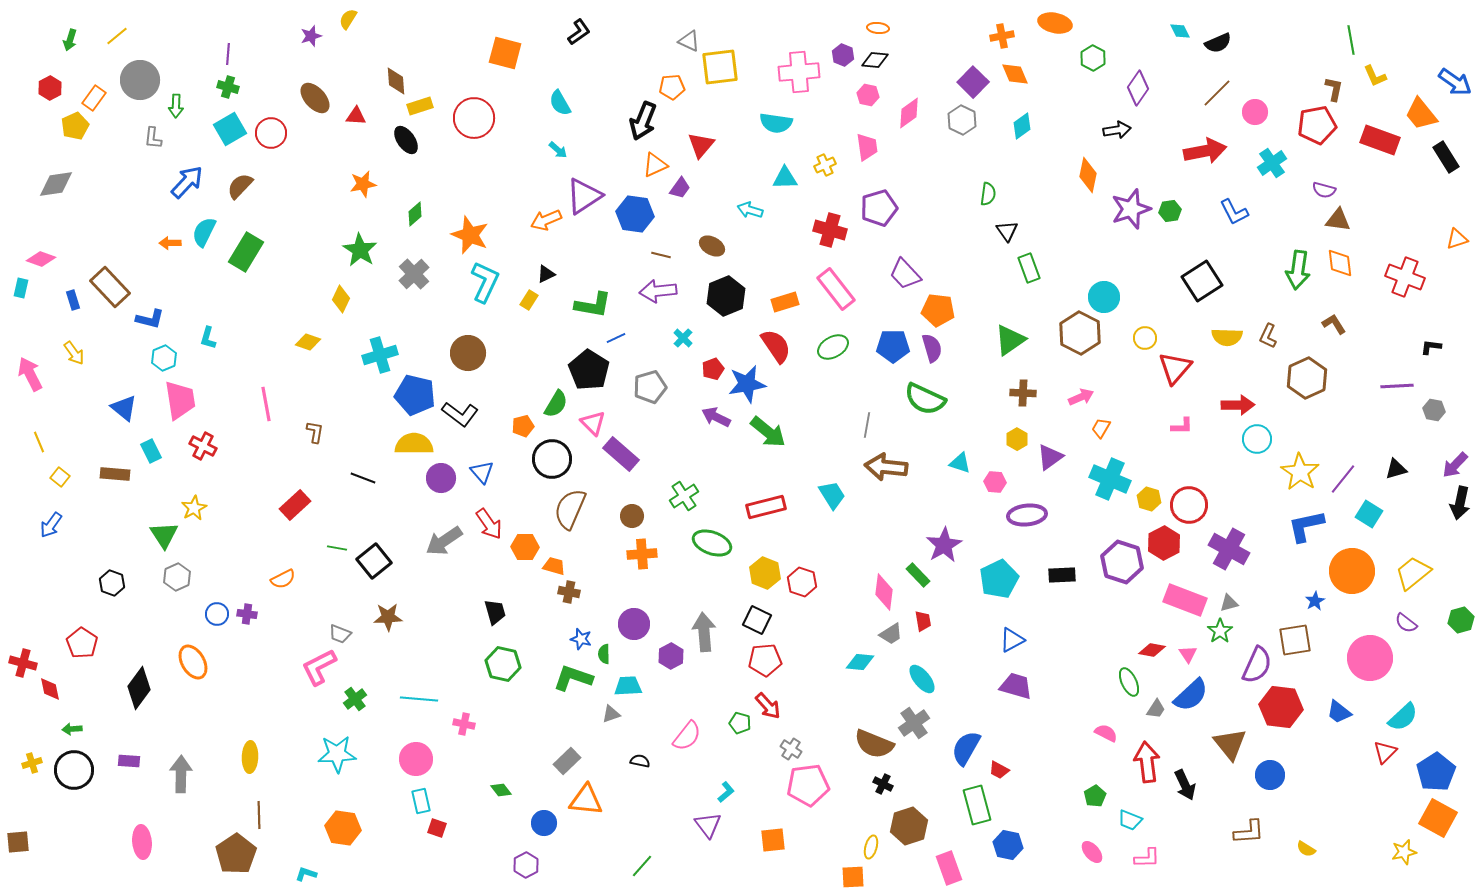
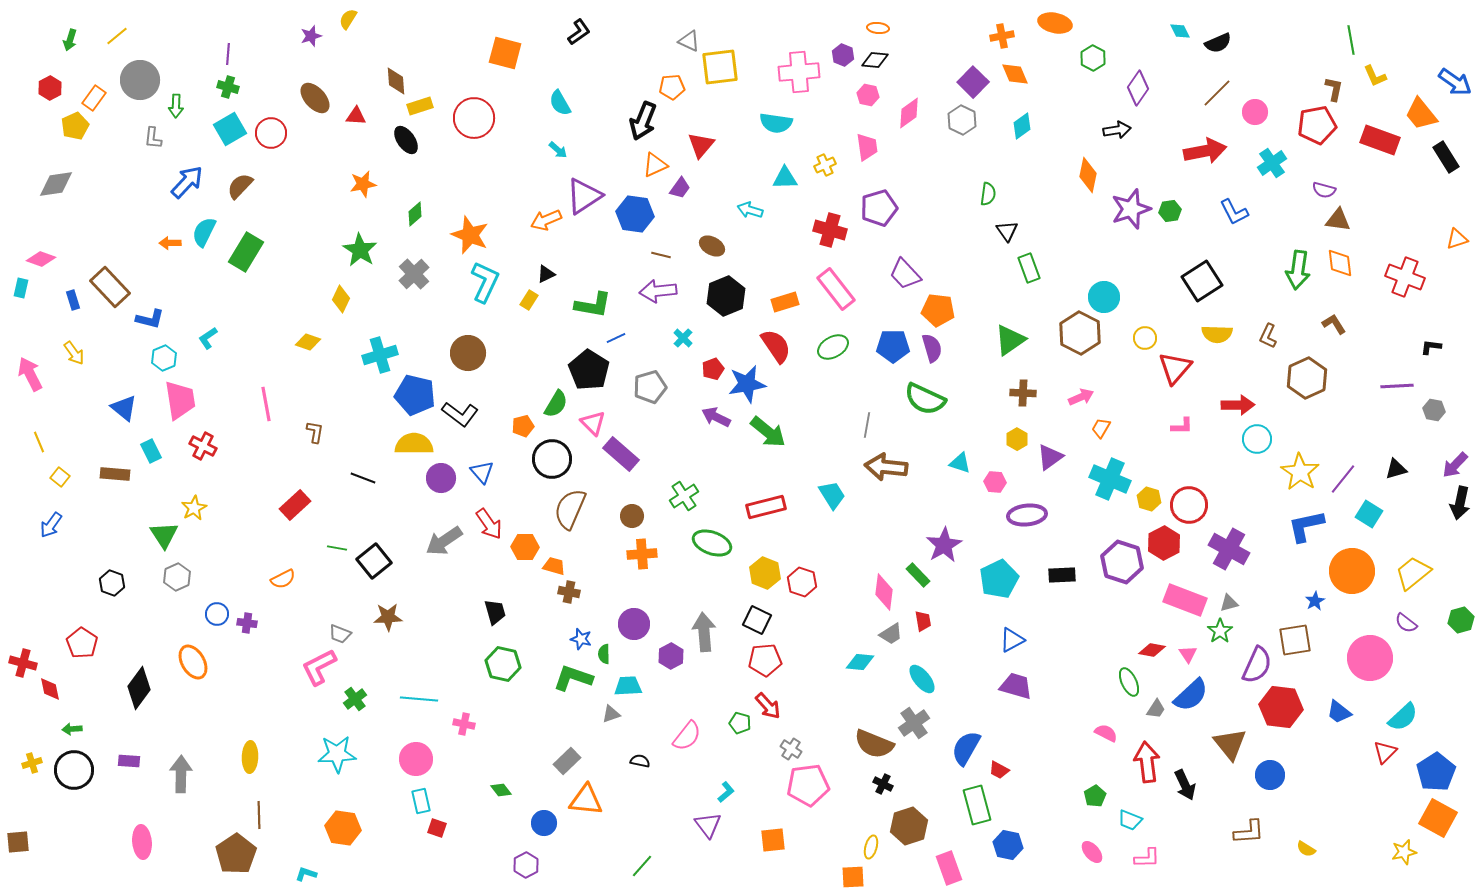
yellow semicircle at (1227, 337): moved 10 px left, 3 px up
cyan L-shape at (208, 338): rotated 40 degrees clockwise
purple cross at (247, 614): moved 9 px down
